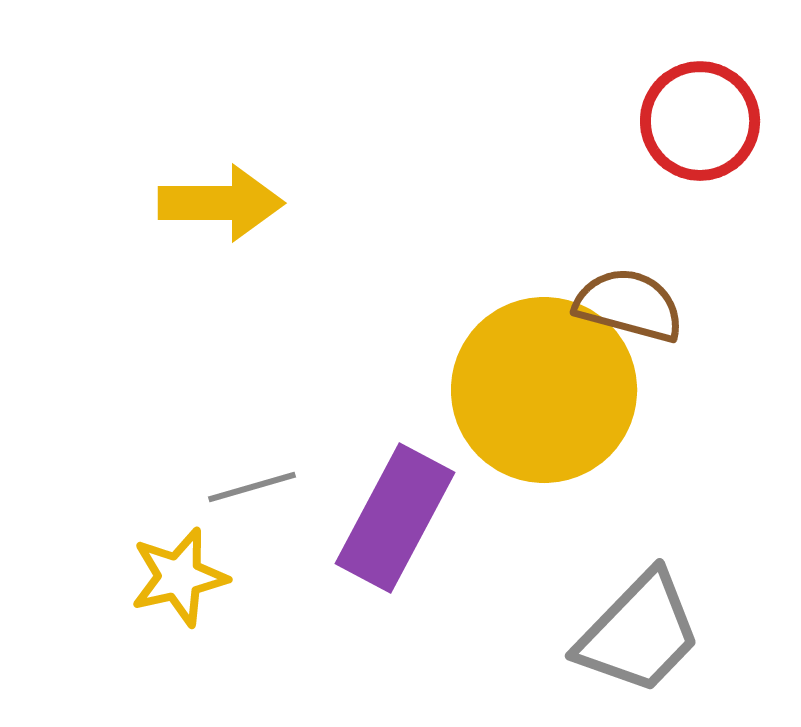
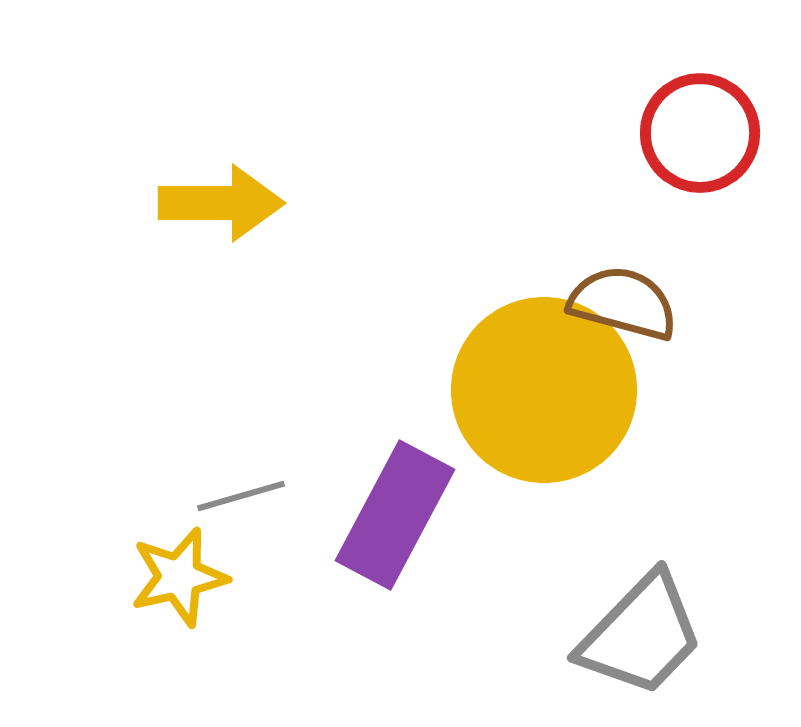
red circle: moved 12 px down
brown semicircle: moved 6 px left, 2 px up
gray line: moved 11 px left, 9 px down
purple rectangle: moved 3 px up
gray trapezoid: moved 2 px right, 2 px down
